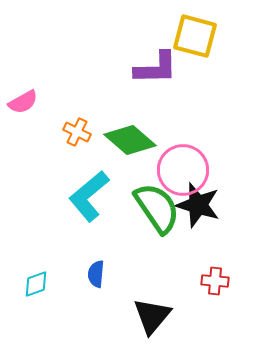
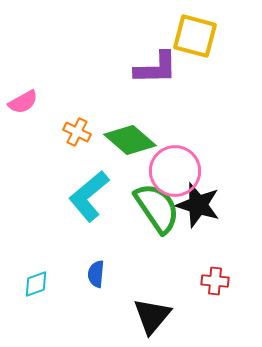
pink circle: moved 8 px left, 1 px down
